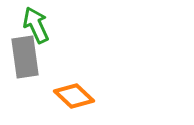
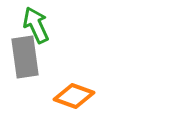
orange diamond: rotated 24 degrees counterclockwise
